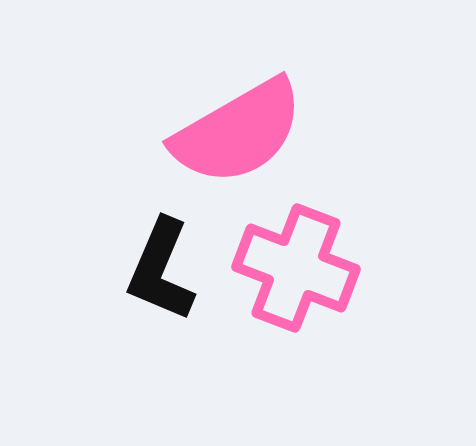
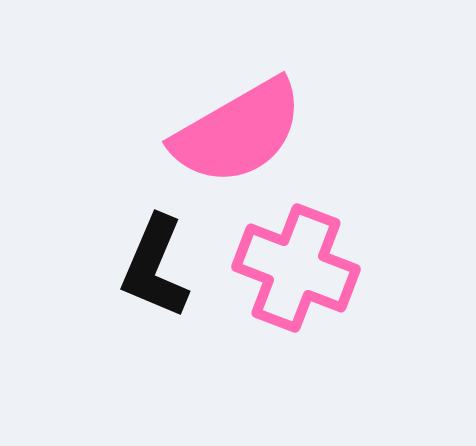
black L-shape: moved 6 px left, 3 px up
